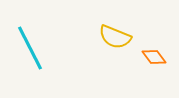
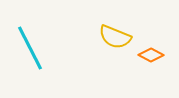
orange diamond: moved 3 px left, 2 px up; rotated 25 degrees counterclockwise
